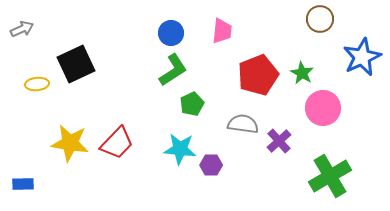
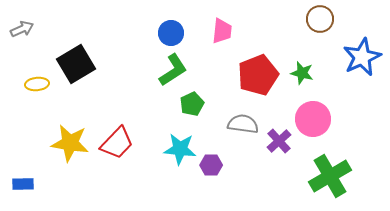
black square: rotated 6 degrees counterclockwise
green star: rotated 15 degrees counterclockwise
pink circle: moved 10 px left, 11 px down
